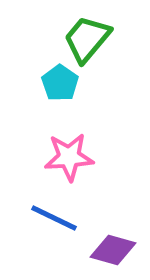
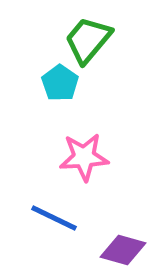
green trapezoid: moved 1 px right, 1 px down
pink star: moved 15 px right
purple diamond: moved 10 px right
